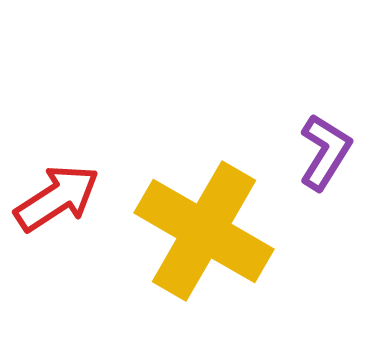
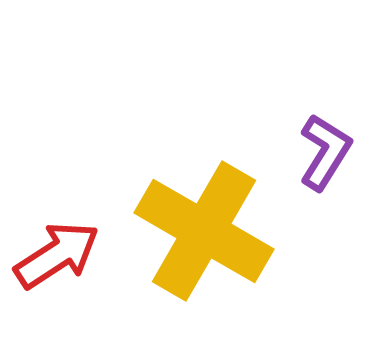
red arrow: moved 57 px down
